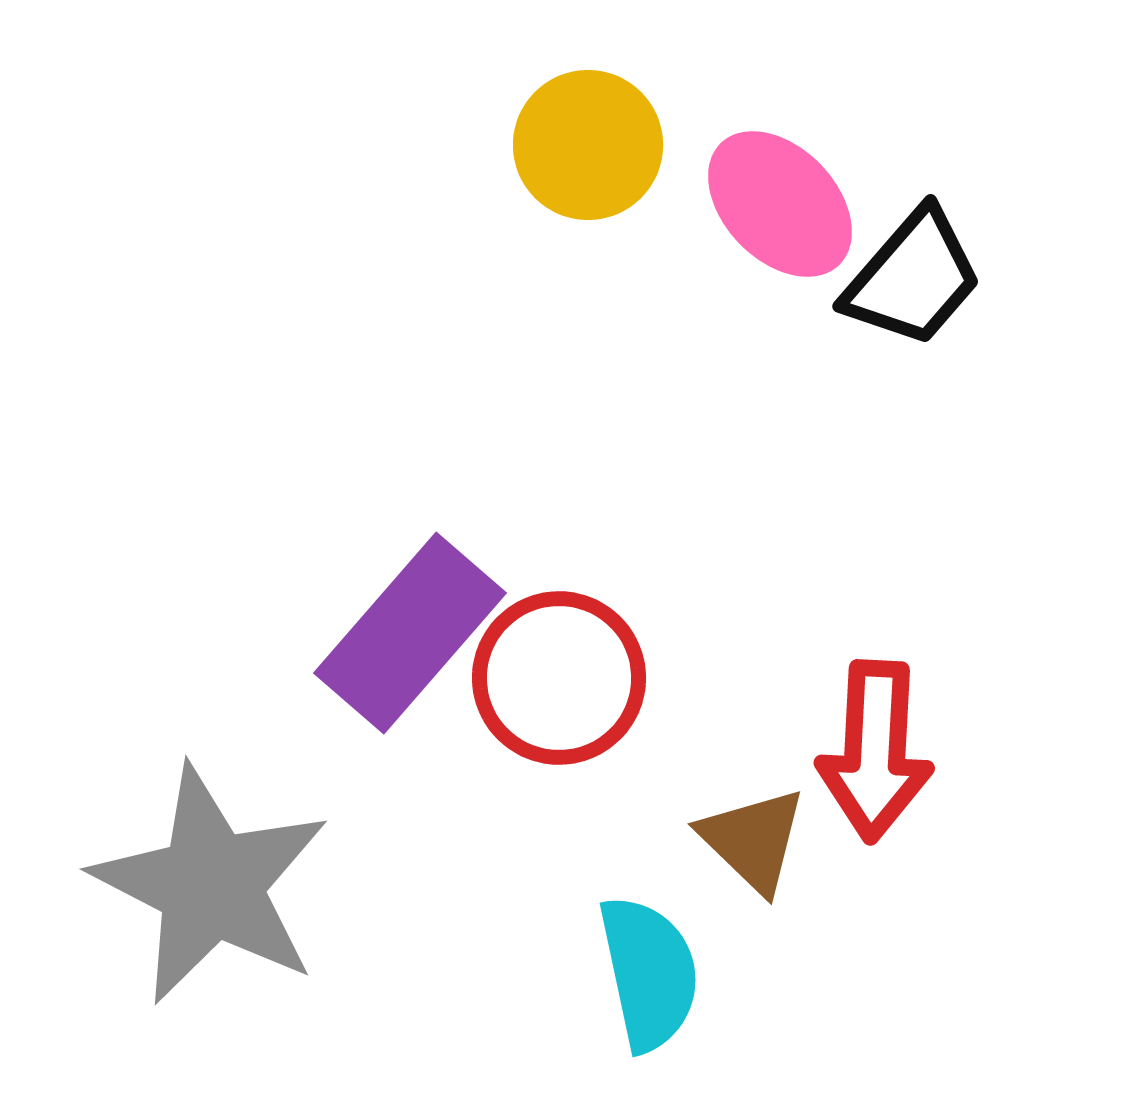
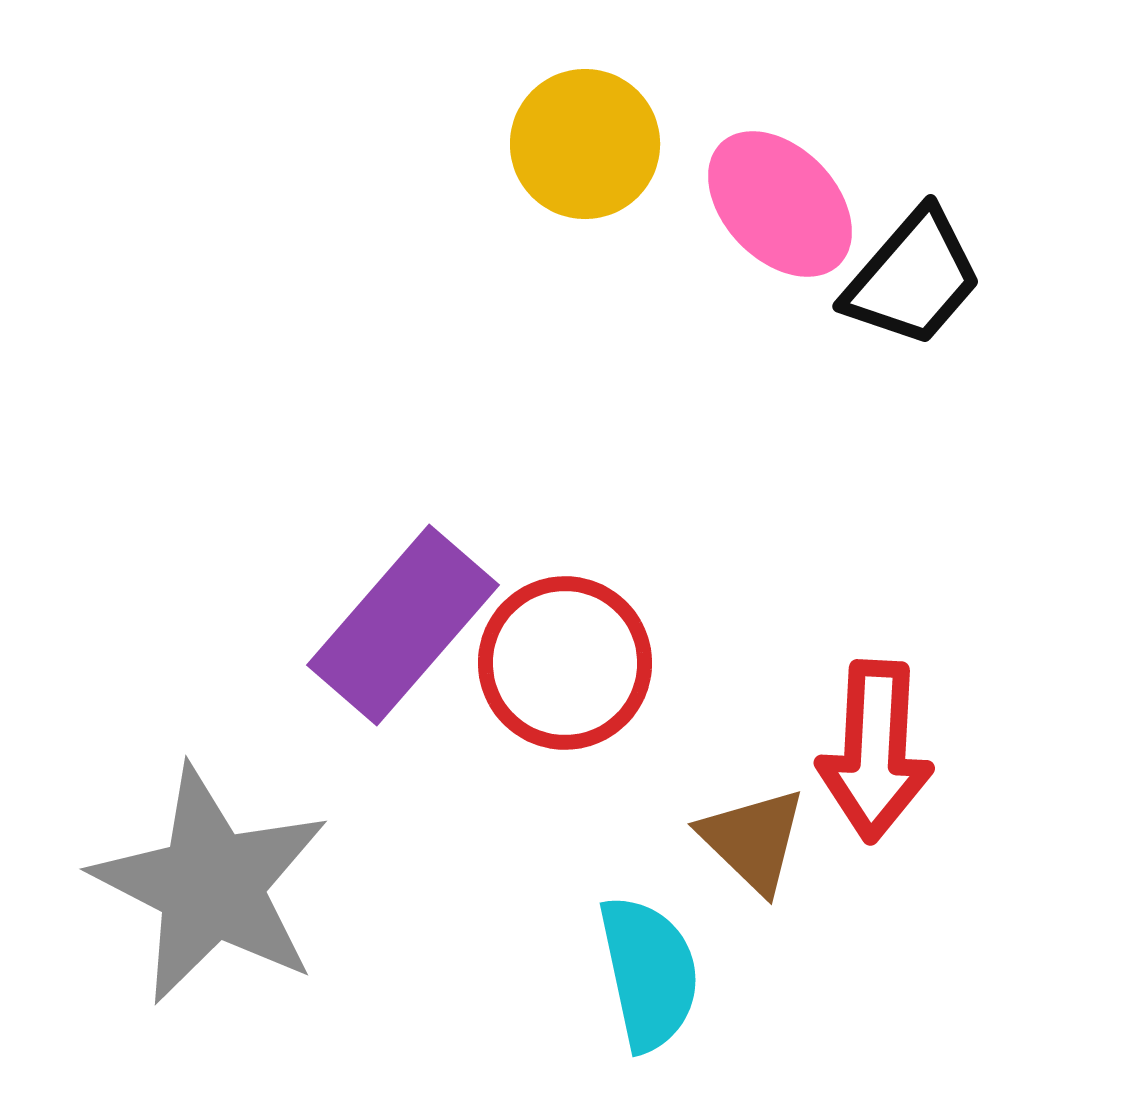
yellow circle: moved 3 px left, 1 px up
purple rectangle: moved 7 px left, 8 px up
red circle: moved 6 px right, 15 px up
